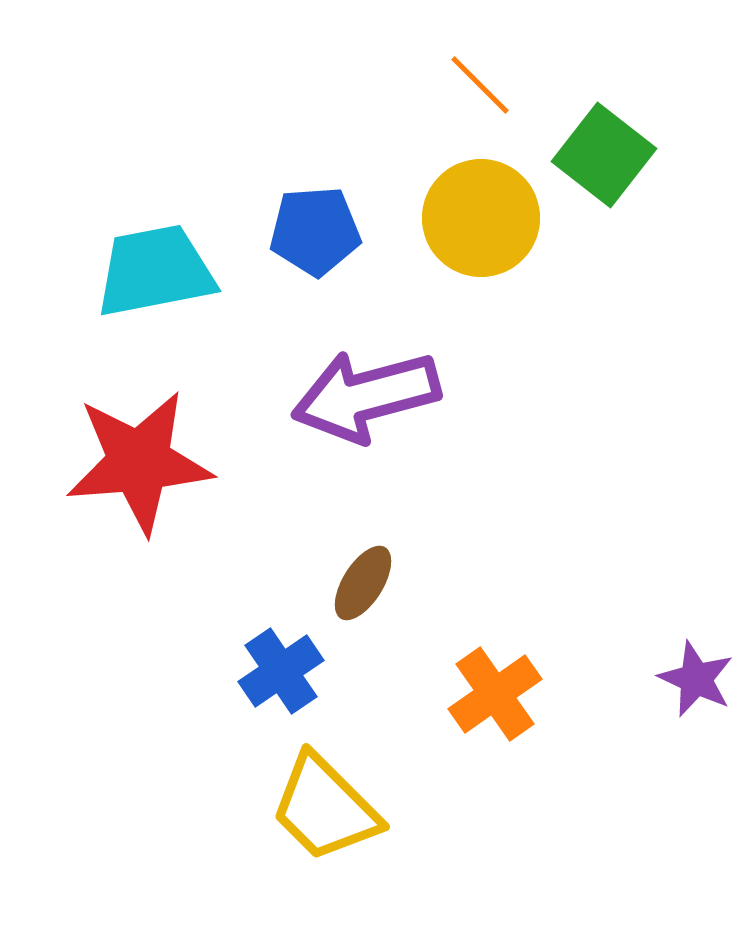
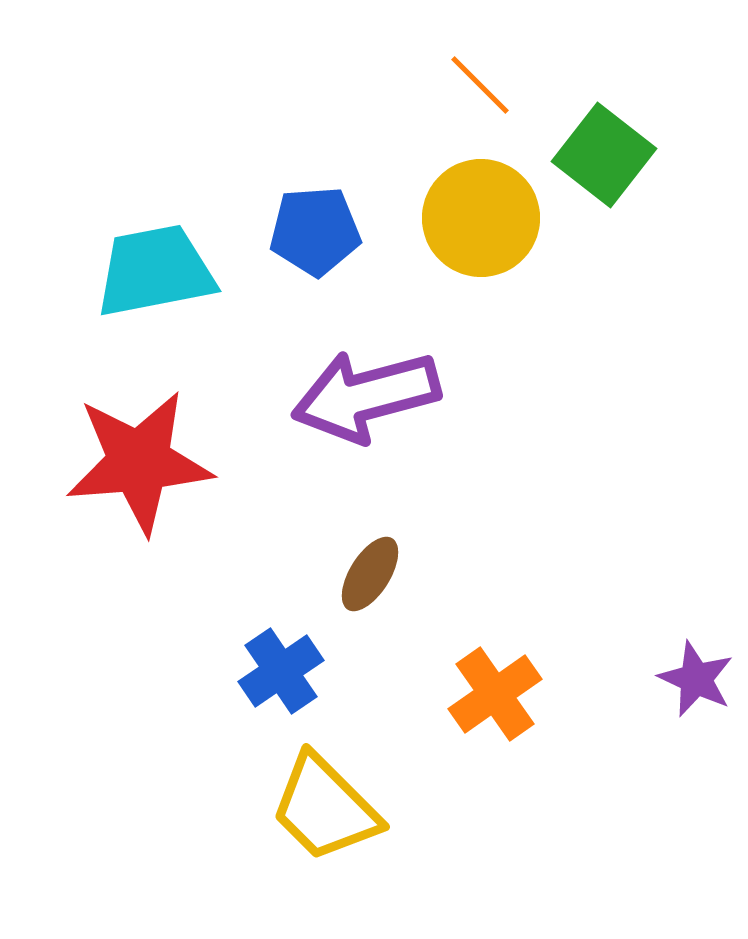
brown ellipse: moved 7 px right, 9 px up
